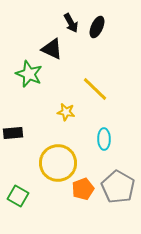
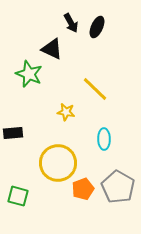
green square: rotated 15 degrees counterclockwise
